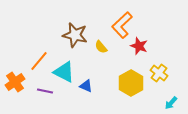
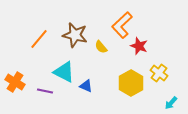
orange line: moved 22 px up
orange cross: rotated 24 degrees counterclockwise
